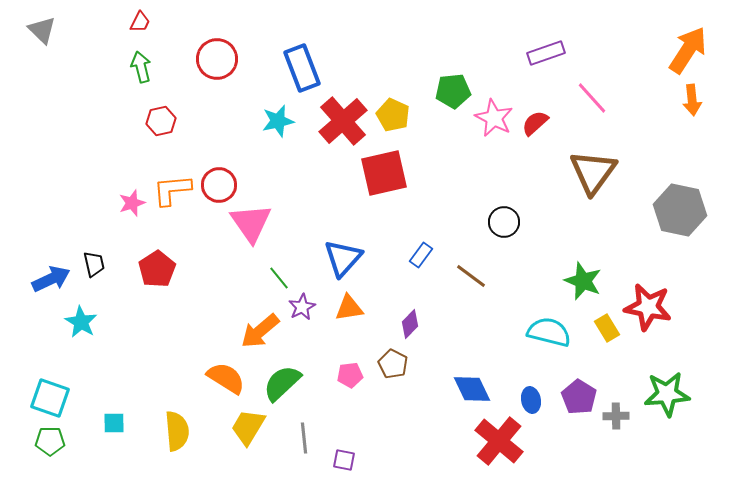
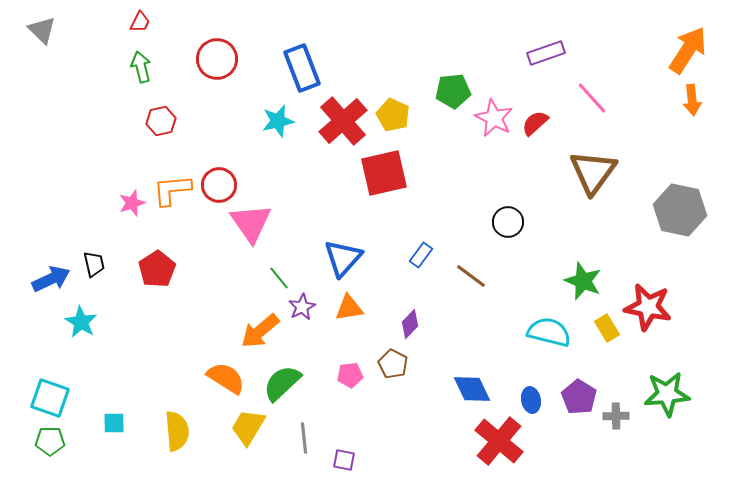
black circle at (504, 222): moved 4 px right
